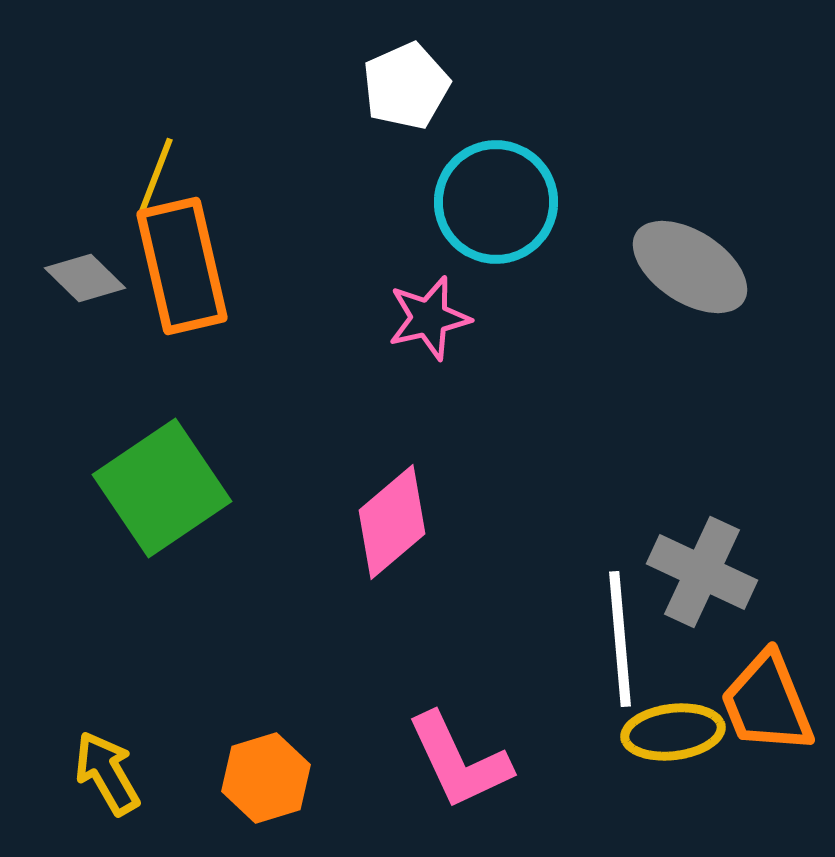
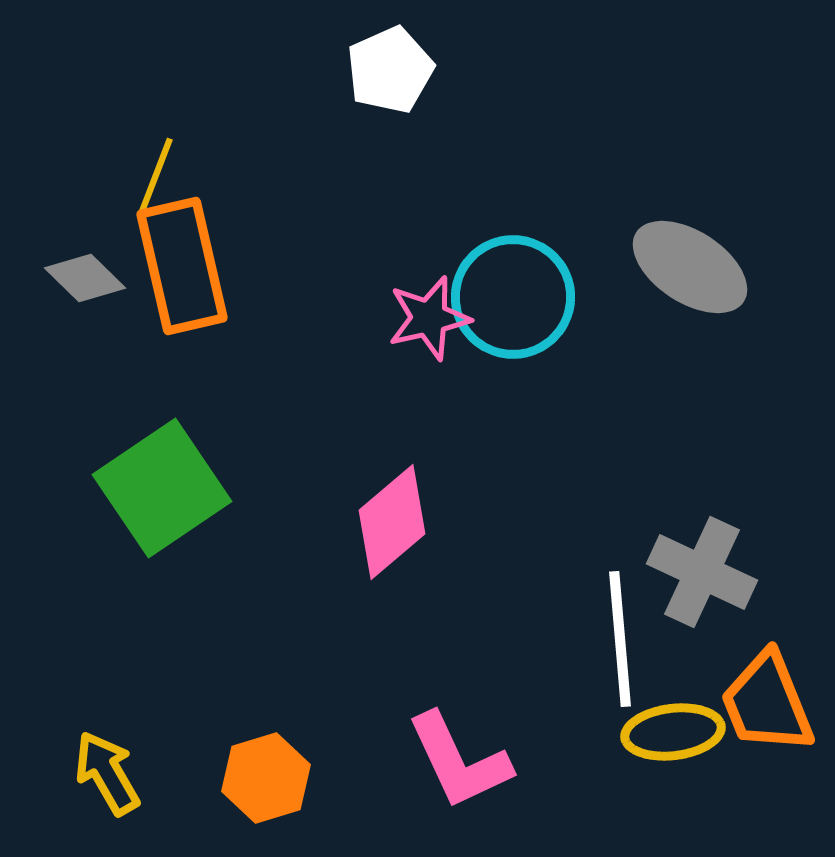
white pentagon: moved 16 px left, 16 px up
cyan circle: moved 17 px right, 95 px down
